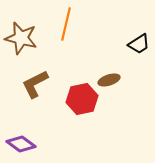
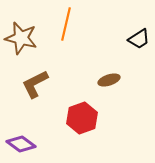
black trapezoid: moved 5 px up
red hexagon: moved 19 px down; rotated 8 degrees counterclockwise
